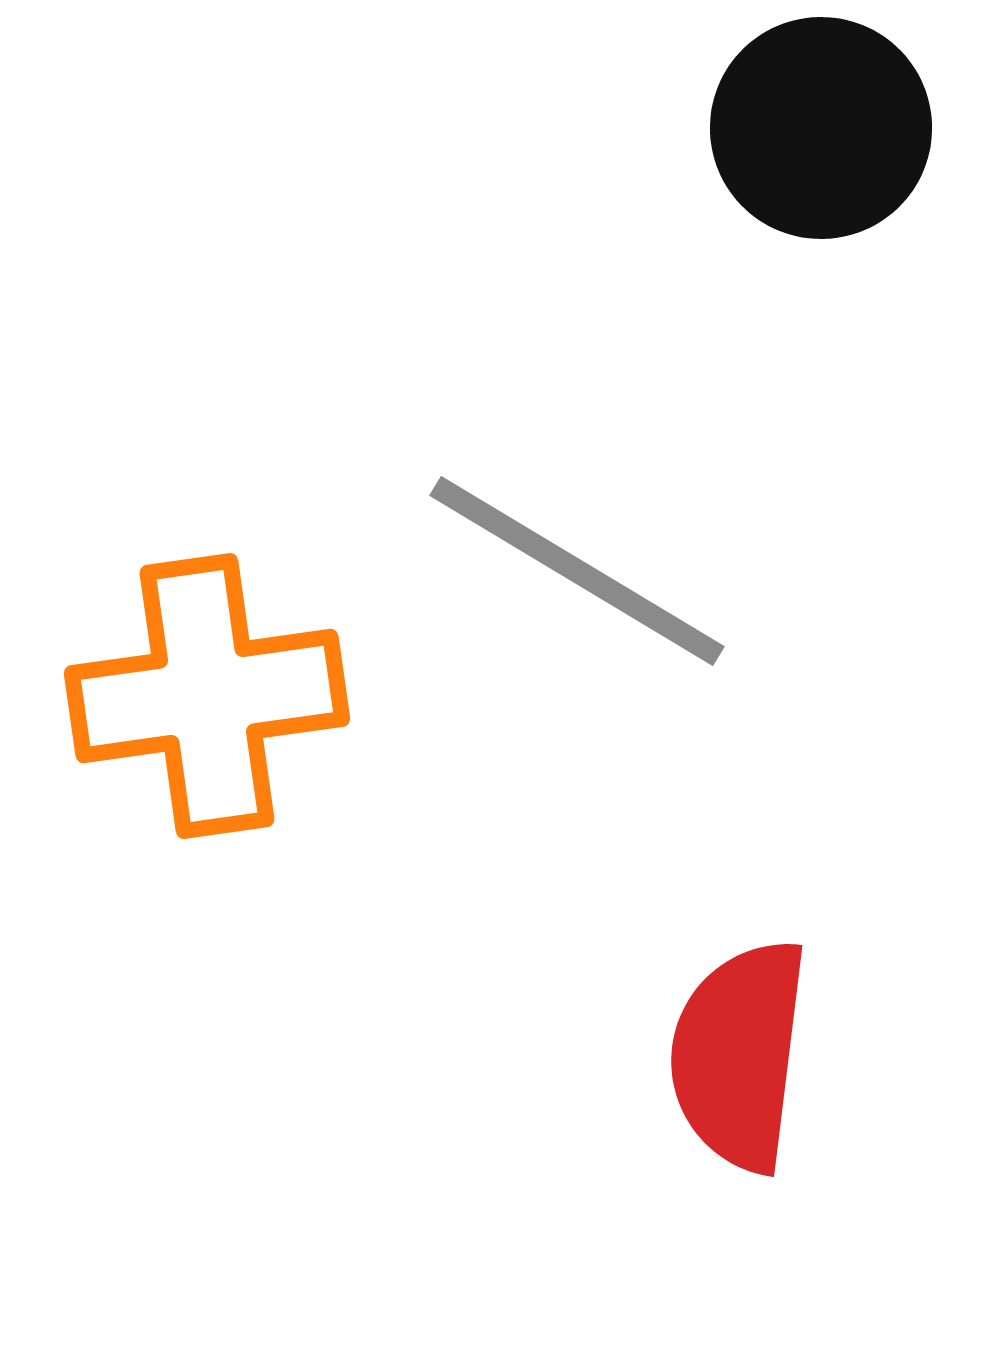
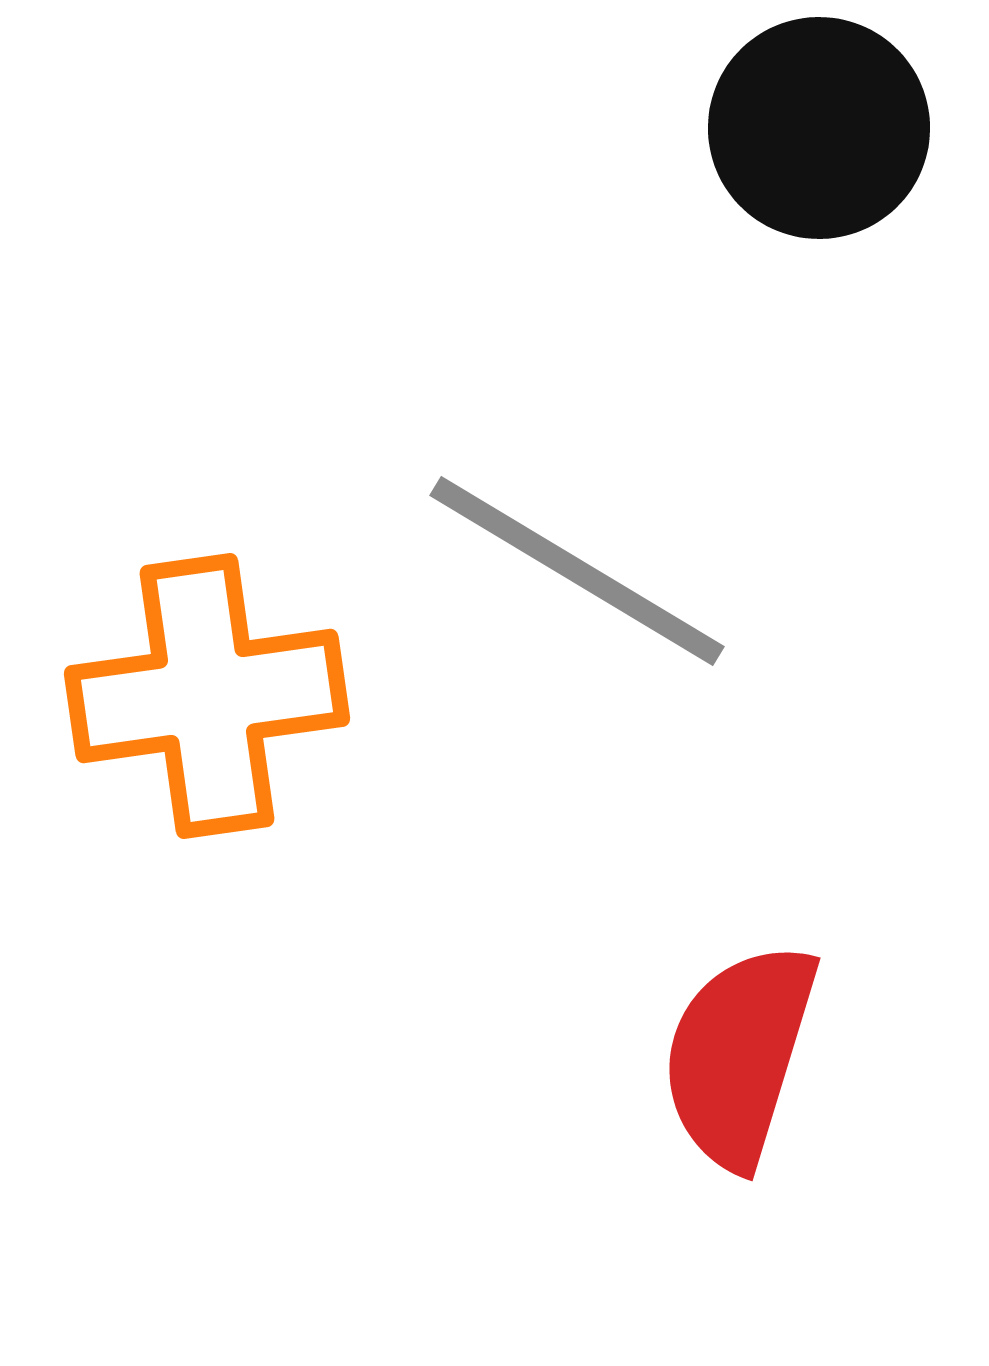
black circle: moved 2 px left
red semicircle: rotated 10 degrees clockwise
